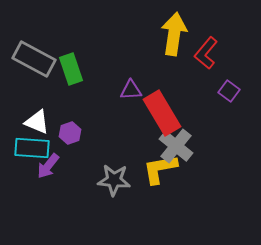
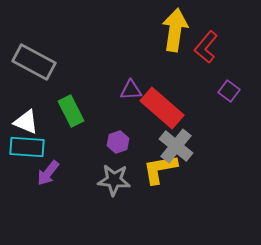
yellow arrow: moved 1 px right, 4 px up
red L-shape: moved 6 px up
gray rectangle: moved 3 px down
green rectangle: moved 42 px down; rotated 8 degrees counterclockwise
red rectangle: moved 5 px up; rotated 18 degrees counterclockwise
white triangle: moved 11 px left
purple hexagon: moved 48 px right, 9 px down
cyan rectangle: moved 5 px left, 1 px up
purple arrow: moved 7 px down
